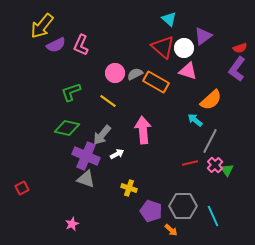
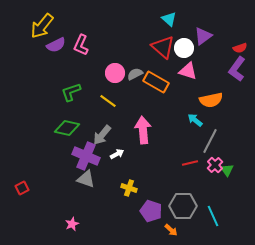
orange semicircle: rotated 30 degrees clockwise
